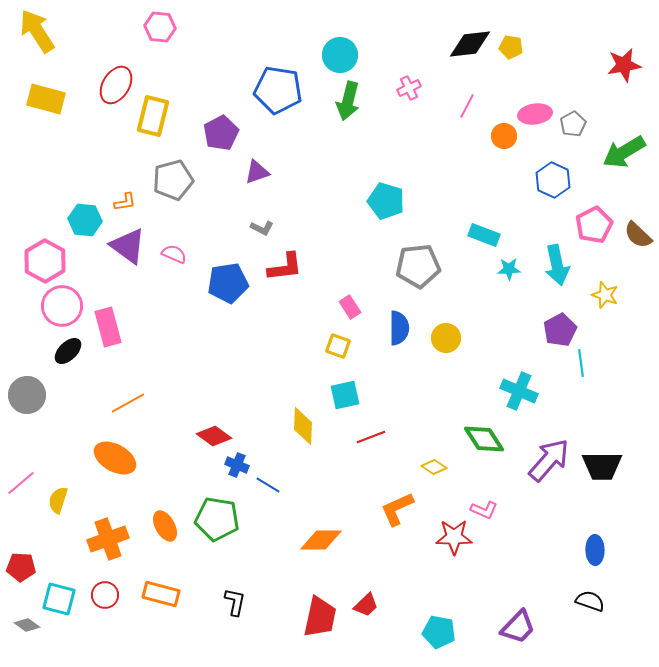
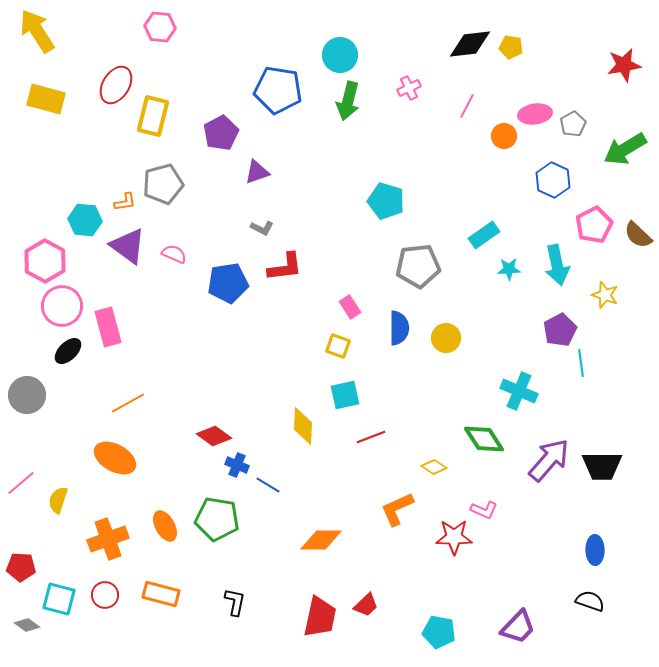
green arrow at (624, 152): moved 1 px right, 3 px up
gray pentagon at (173, 180): moved 10 px left, 4 px down
cyan rectangle at (484, 235): rotated 56 degrees counterclockwise
